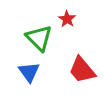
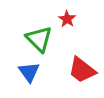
green triangle: moved 1 px down
red trapezoid: rotated 12 degrees counterclockwise
